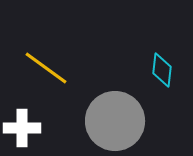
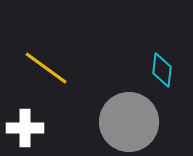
gray circle: moved 14 px right, 1 px down
white cross: moved 3 px right
